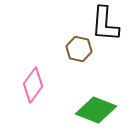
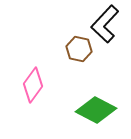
black L-shape: rotated 39 degrees clockwise
green diamond: rotated 6 degrees clockwise
